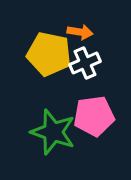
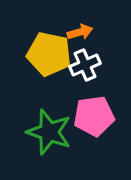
orange arrow: rotated 25 degrees counterclockwise
white cross: moved 2 px down
green star: moved 4 px left
